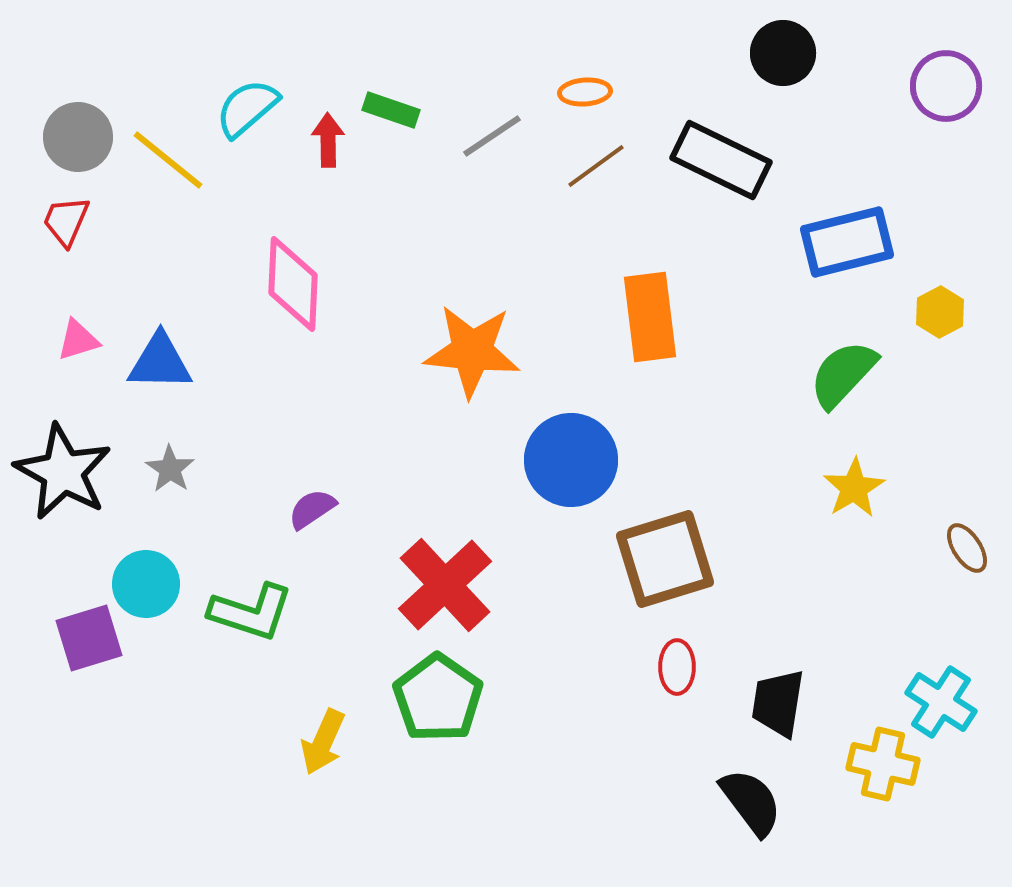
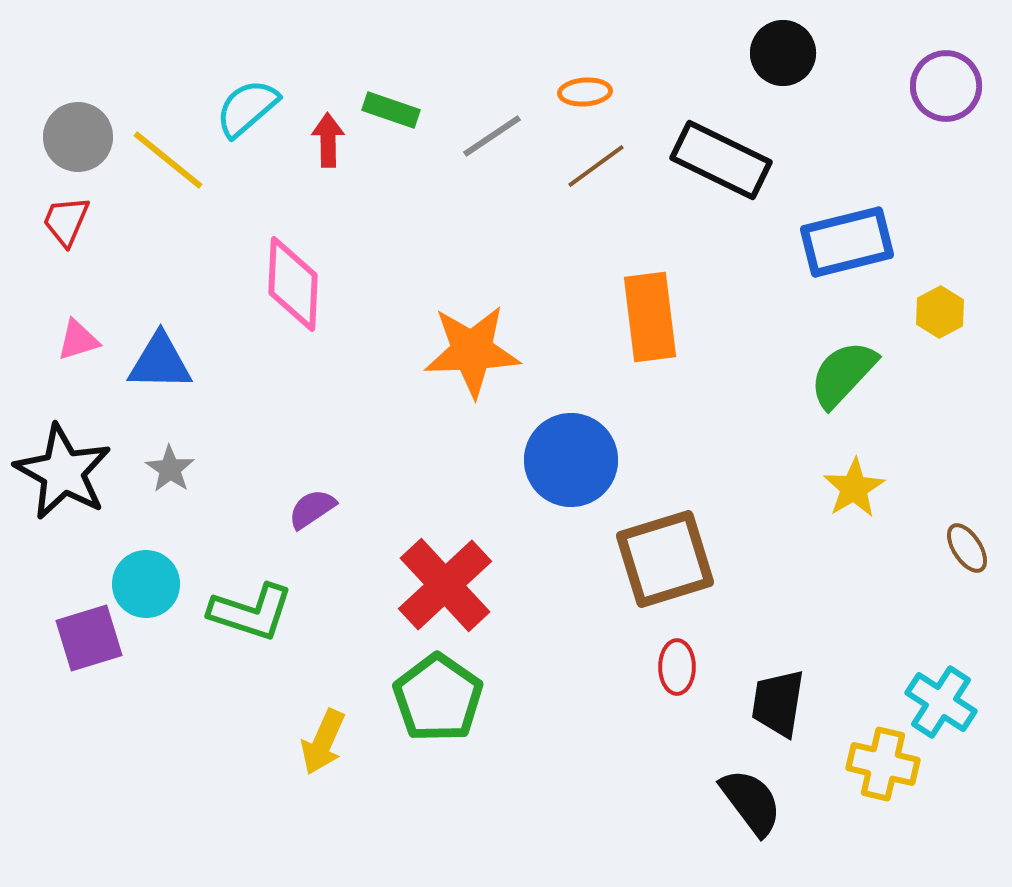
orange star: rotated 8 degrees counterclockwise
